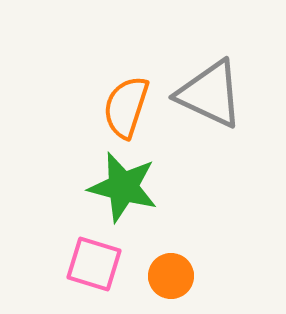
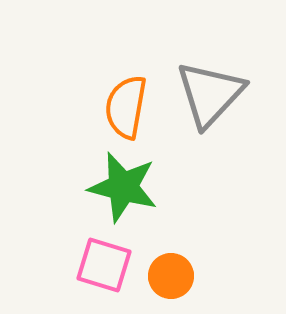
gray triangle: rotated 48 degrees clockwise
orange semicircle: rotated 8 degrees counterclockwise
pink square: moved 10 px right, 1 px down
